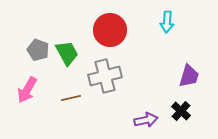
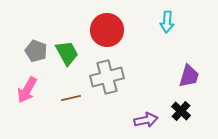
red circle: moved 3 px left
gray pentagon: moved 2 px left, 1 px down
gray cross: moved 2 px right, 1 px down
